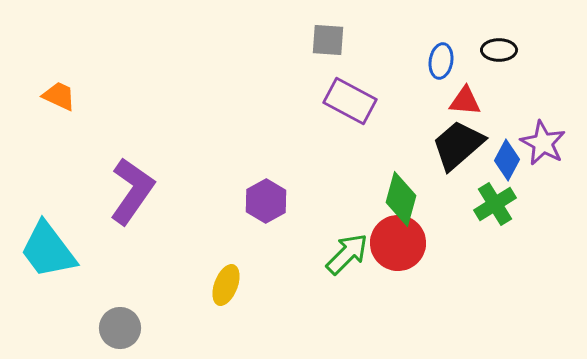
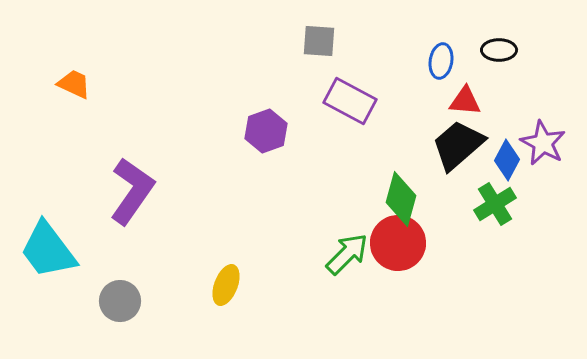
gray square: moved 9 px left, 1 px down
orange trapezoid: moved 15 px right, 12 px up
purple hexagon: moved 70 px up; rotated 9 degrees clockwise
gray circle: moved 27 px up
